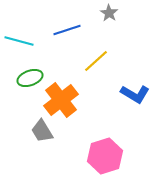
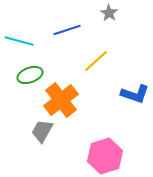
green ellipse: moved 3 px up
blue L-shape: rotated 12 degrees counterclockwise
gray trapezoid: rotated 60 degrees clockwise
